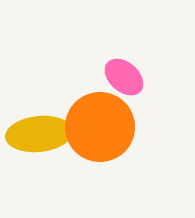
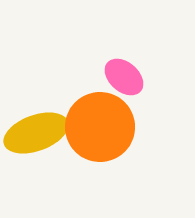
yellow ellipse: moved 3 px left, 1 px up; rotated 14 degrees counterclockwise
